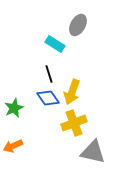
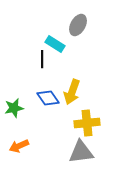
black line: moved 7 px left, 15 px up; rotated 18 degrees clockwise
green star: rotated 12 degrees clockwise
yellow cross: moved 13 px right; rotated 15 degrees clockwise
orange arrow: moved 6 px right
gray triangle: moved 12 px left; rotated 20 degrees counterclockwise
